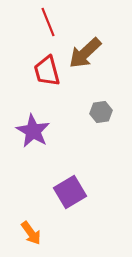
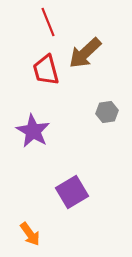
red trapezoid: moved 1 px left, 1 px up
gray hexagon: moved 6 px right
purple square: moved 2 px right
orange arrow: moved 1 px left, 1 px down
